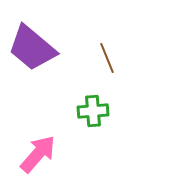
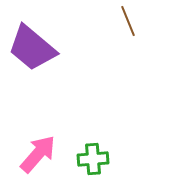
brown line: moved 21 px right, 37 px up
green cross: moved 48 px down
